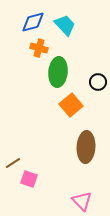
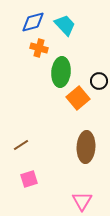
green ellipse: moved 3 px right
black circle: moved 1 px right, 1 px up
orange square: moved 7 px right, 7 px up
brown line: moved 8 px right, 18 px up
pink square: rotated 36 degrees counterclockwise
pink triangle: rotated 15 degrees clockwise
